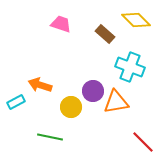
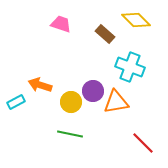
yellow circle: moved 5 px up
green line: moved 20 px right, 3 px up
red line: moved 1 px down
